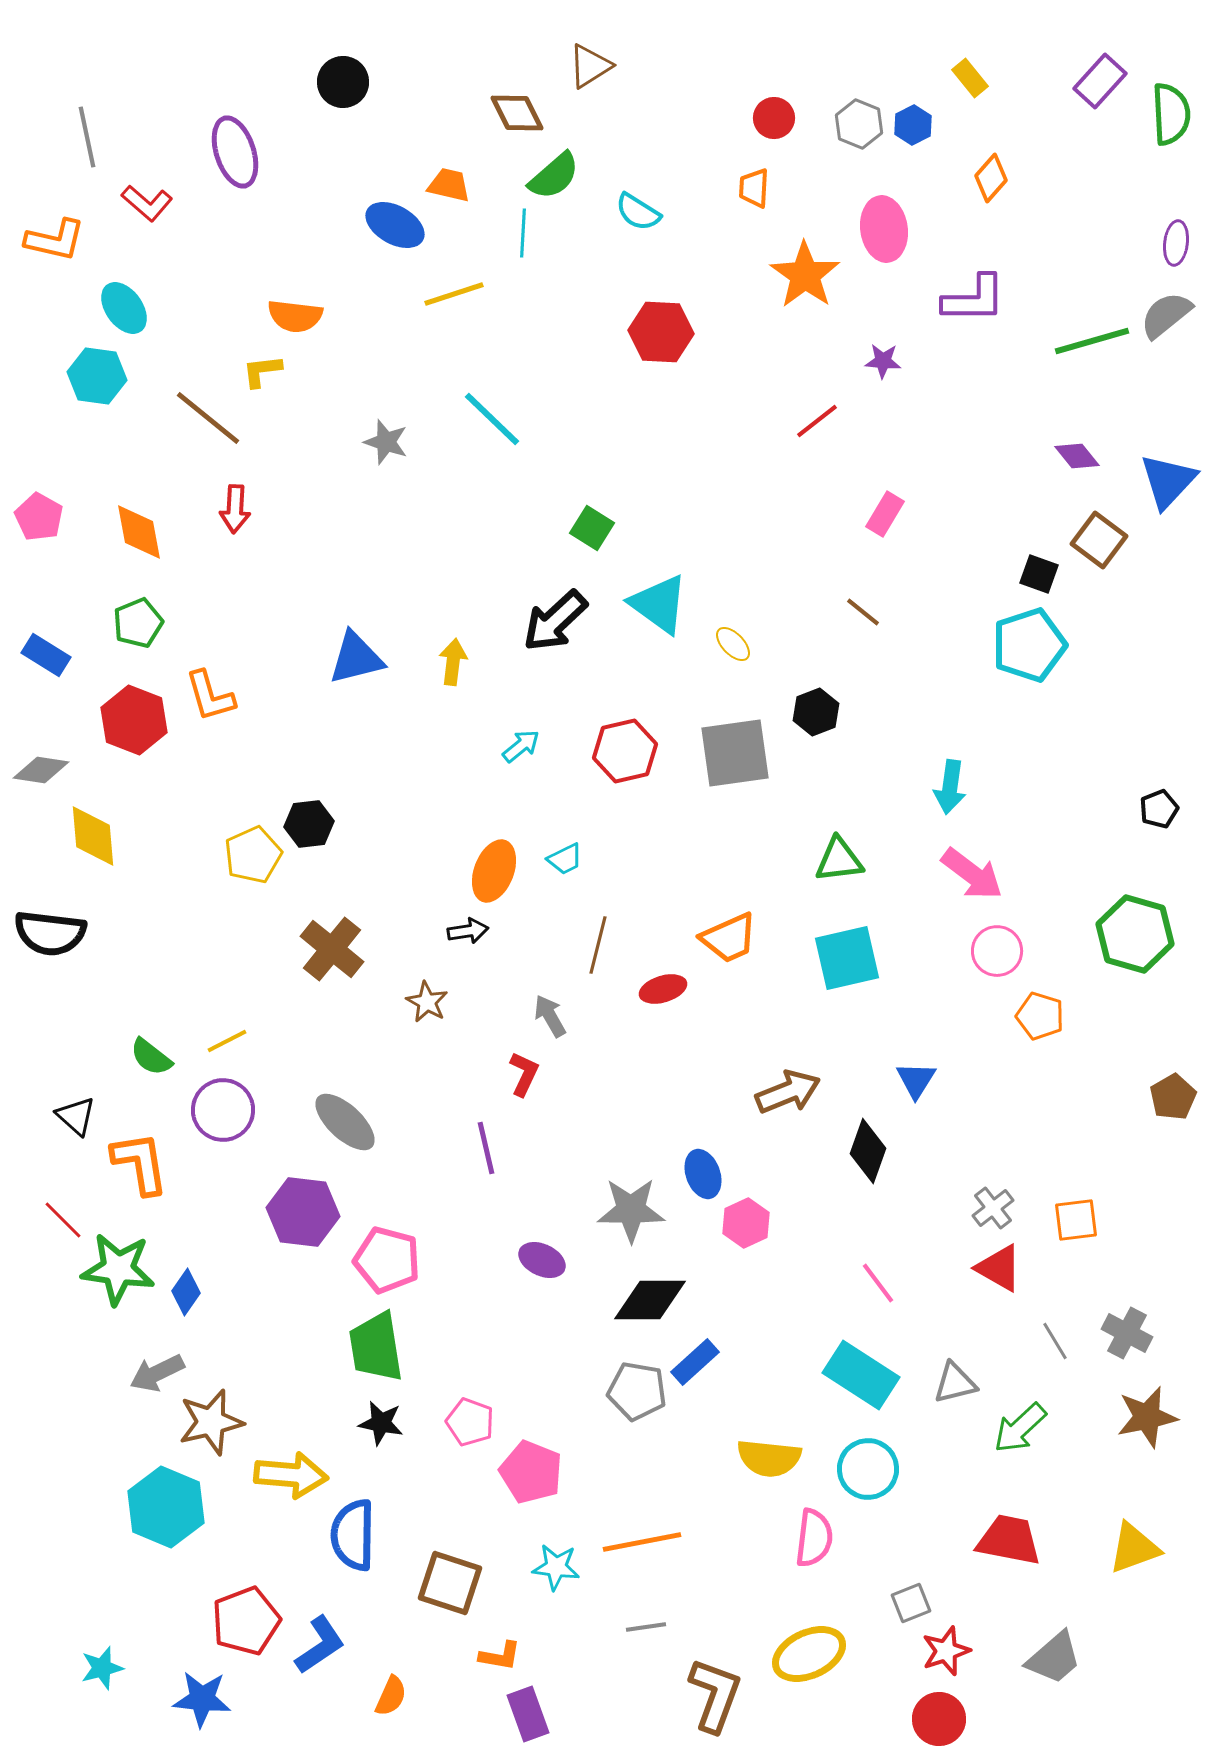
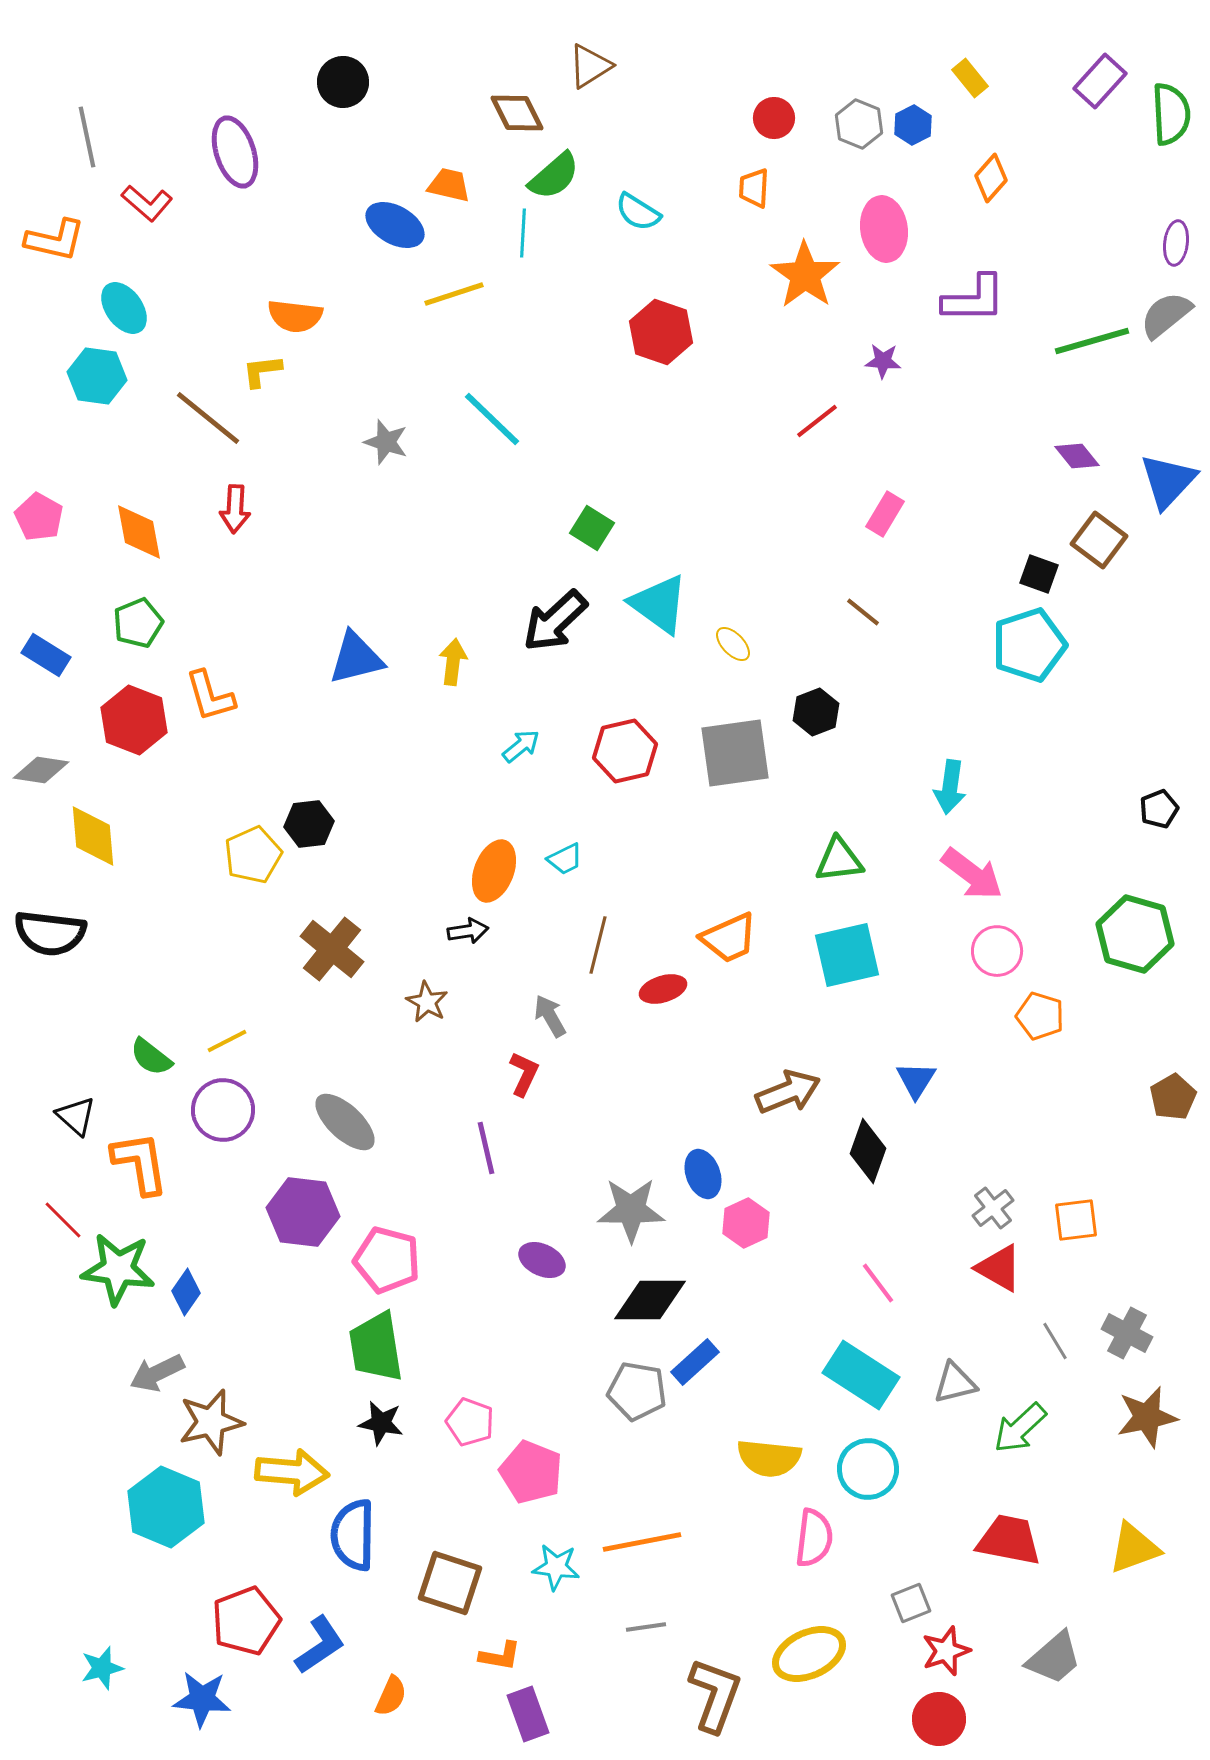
red hexagon at (661, 332): rotated 16 degrees clockwise
cyan square at (847, 958): moved 3 px up
yellow arrow at (291, 1475): moved 1 px right, 3 px up
